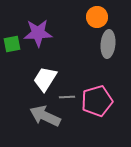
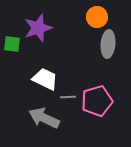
purple star: moved 5 px up; rotated 16 degrees counterclockwise
green square: rotated 18 degrees clockwise
white trapezoid: rotated 84 degrees clockwise
gray line: moved 1 px right
gray arrow: moved 1 px left, 2 px down
